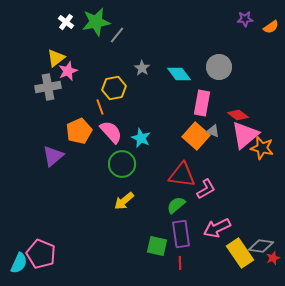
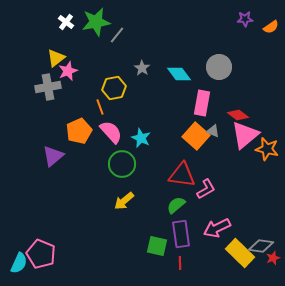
orange star: moved 5 px right, 1 px down
yellow rectangle: rotated 12 degrees counterclockwise
